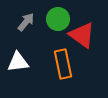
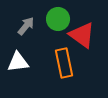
gray arrow: moved 4 px down
orange rectangle: moved 1 px right, 1 px up
